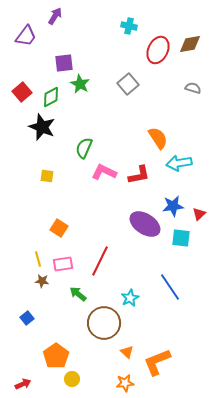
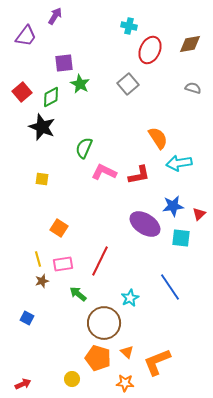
red ellipse: moved 8 px left
yellow square: moved 5 px left, 3 px down
brown star: rotated 24 degrees counterclockwise
blue square: rotated 24 degrees counterclockwise
orange pentagon: moved 42 px right, 2 px down; rotated 20 degrees counterclockwise
orange star: rotated 12 degrees clockwise
